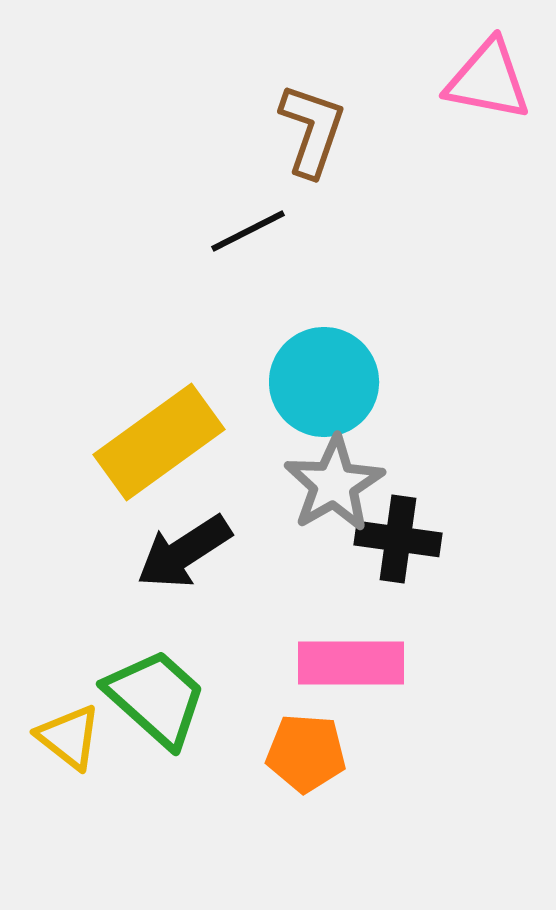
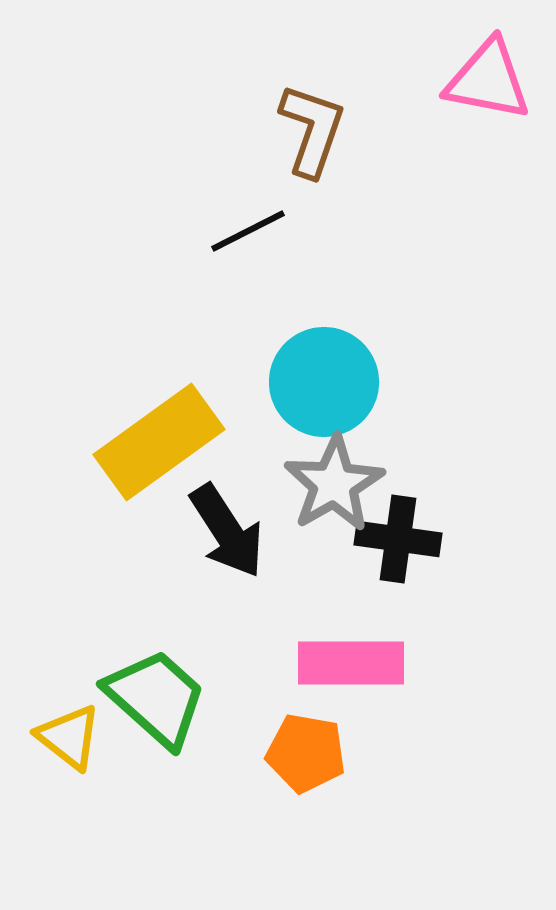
black arrow: moved 43 px right, 21 px up; rotated 90 degrees counterclockwise
orange pentagon: rotated 6 degrees clockwise
